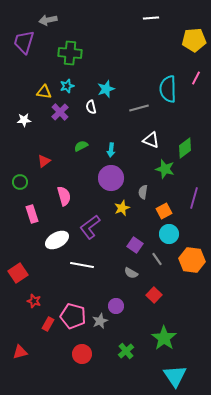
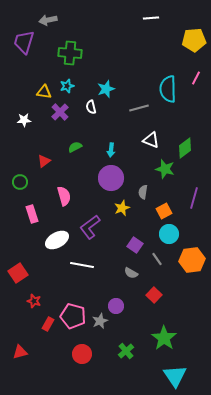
green semicircle at (81, 146): moved 6 px left, 1 px down
orange hexagon at (192, 260): rotated 15 degrees counterclockwise
